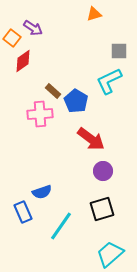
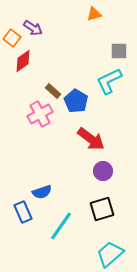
pink cross: rotated 25 degrees counterclockwise
